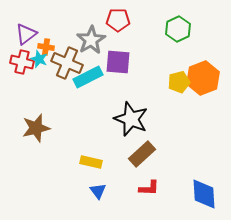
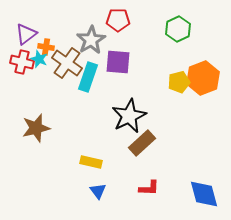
brown cross: rotated 12 degrees clockwise
cyan rectangle: rotated 44 degrees counterclockwise
black star: moved 2 px left, 3 px up; rotated 24 degrees clockwise
brown rectangle: moved 11 px up
blue diamond: rotated 12 degrees counterclockwise
